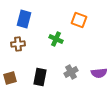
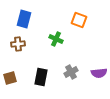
black rectangle: moved 1 px right
